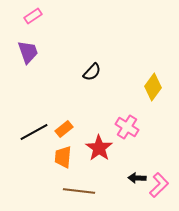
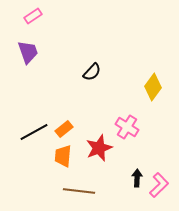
red star: rotated 16 degrees clockwise
orange trapezoid: moved 1 px up
black arrow: rotated 90 degrees clockwise
